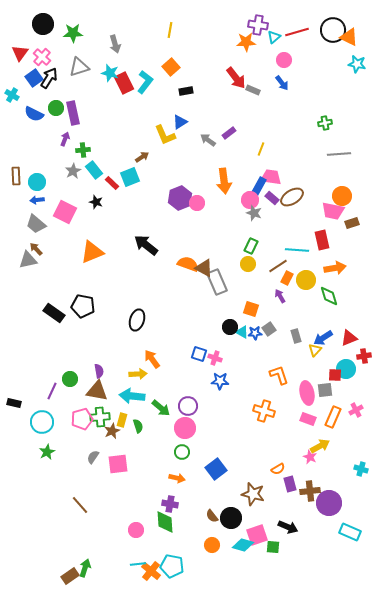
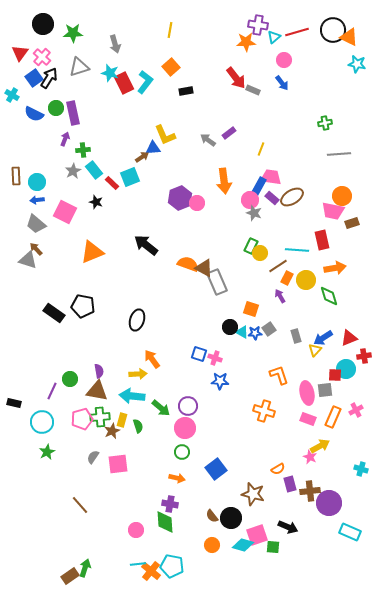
blue triangle at (180, 122): moved 27 px left, 26 px down; rotated 28 degrees clockwise
gray triangle at (28, 260): rotated 30 degrees clockwise
yellow circle at (248, 264): moved 12 px right, 11 px up
